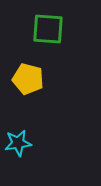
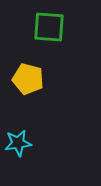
green square: moved 1 px right, 2 px up
